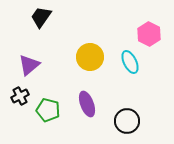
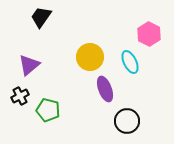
purple ellipse: moved 18 px right, 15 px up
